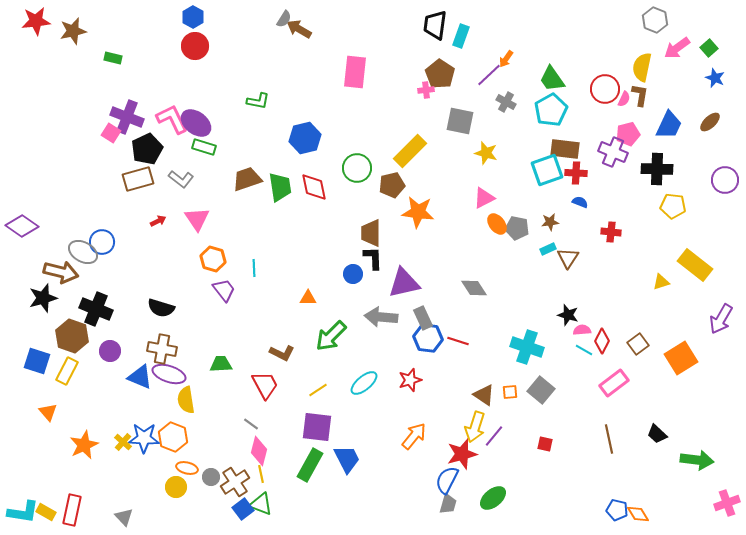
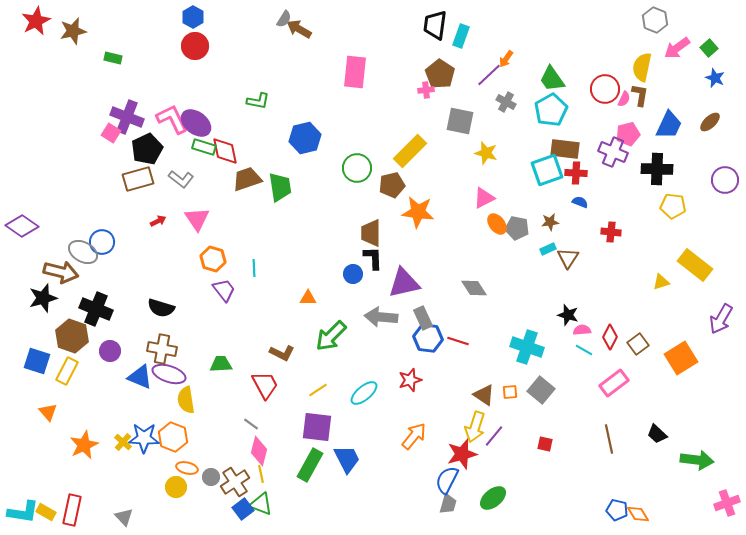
red star at (36, 21): rotated 20 degrees counterclockwise
red diamond at (314, 187): moved 89 px left, 36 px up
red diamond at (602, 341): moved 8 px right, 4 px up
cyan ellipse at (364, 383): moved 10 px down
